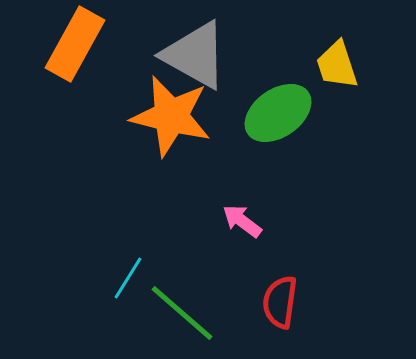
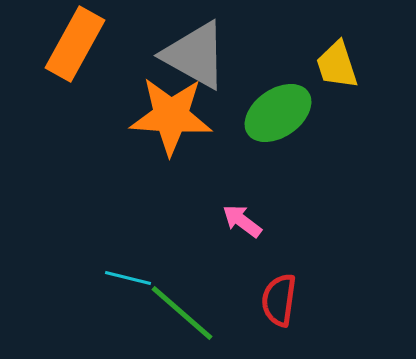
orange star: rotated 10 degrees counterclockwise
cyan line: rotated 72 degrees clockwise
red semicircle: moved 1 px left, 2 px up
